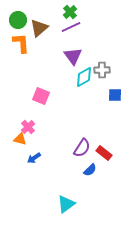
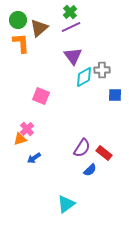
pink cross: moved 1 px left, 2 px down
orange triangle: rotated 32 degrees counterclockwise
